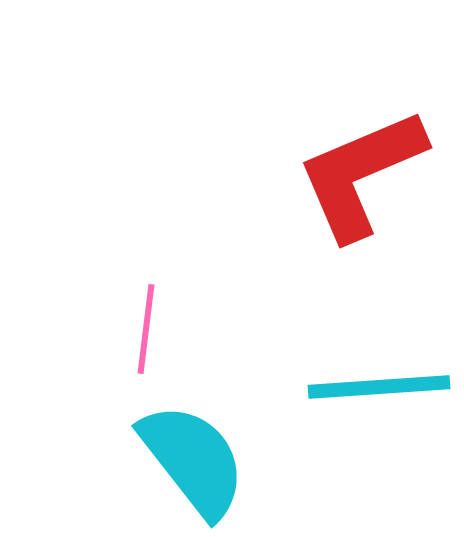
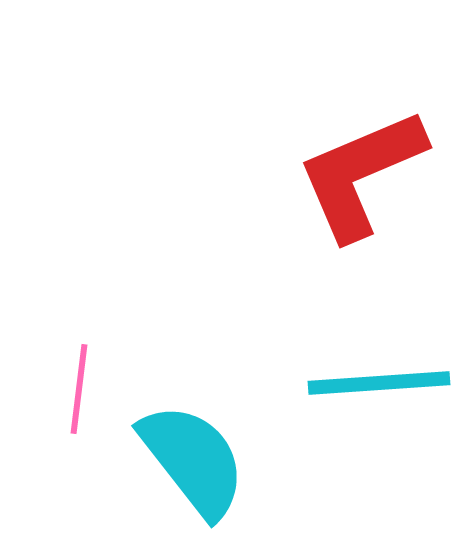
pink line: moved 67 px left, 60 px down
cyan line: moved 4 px up
